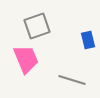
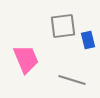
gray square: moved 26 px right; rotated 12 degrees clockwise
